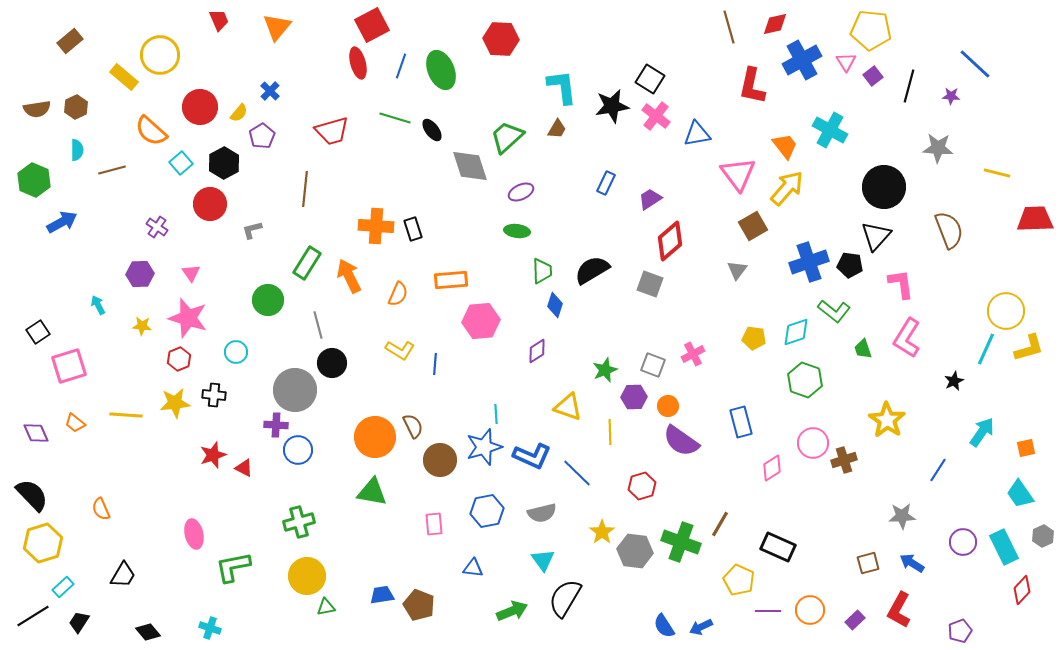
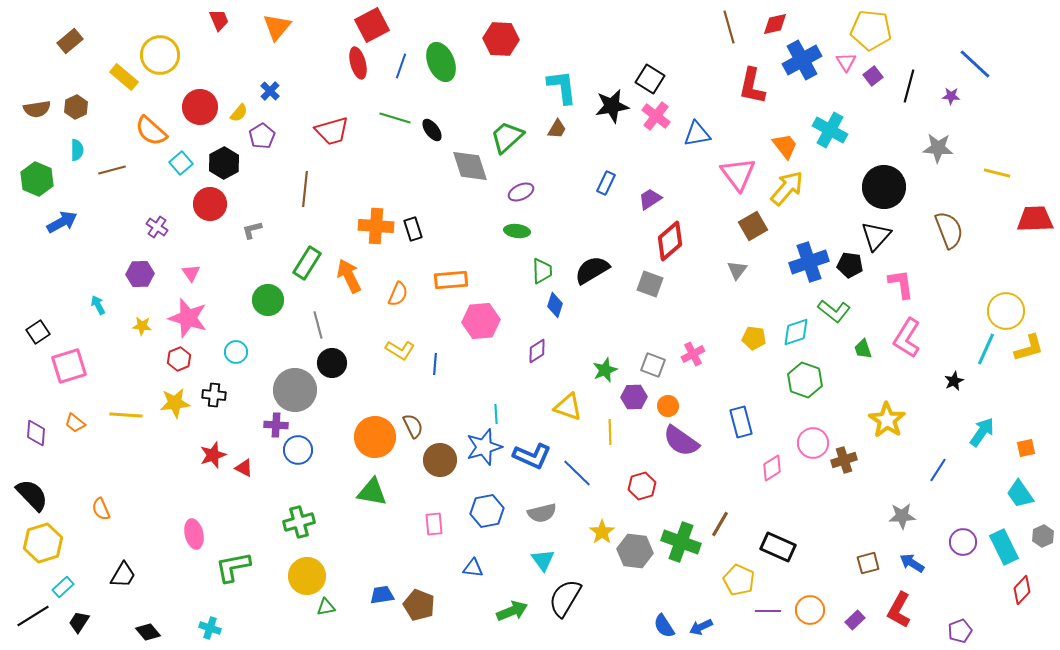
green ellipse at (441, 70): moved 8 px up
green hexagon at (34, 180): moved 3 px right, 1 px up
purple diamond at (36, 433): rotated 28 degrees clockwise
